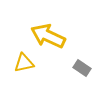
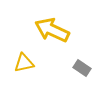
yellow arrow: moved 4 px right, 6 px up
